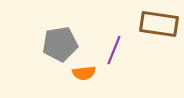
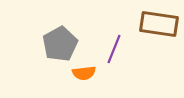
gray pentagon: rotated 20 degrees counterclockwise
purple line: moved 1 px up
